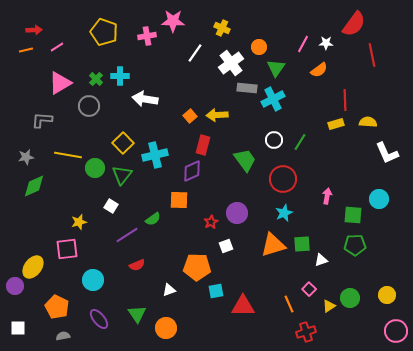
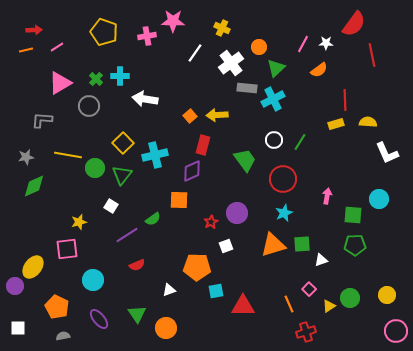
green triangle at (276, 68): rotated 12 degrees clockwise
